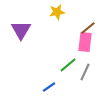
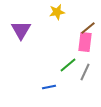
blue line: rotated 24 degrees clockwise
